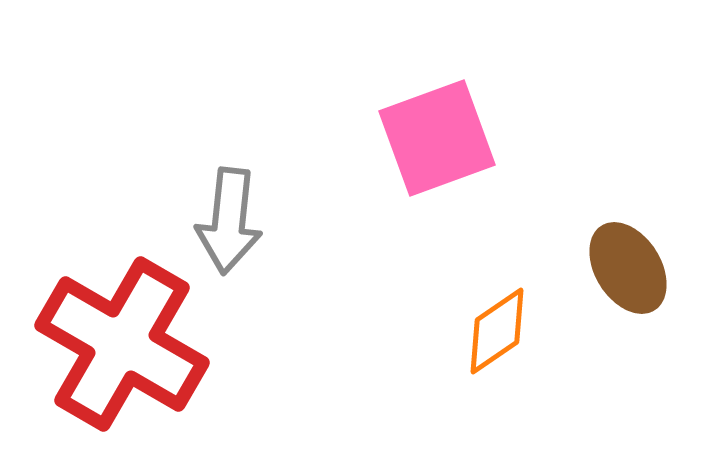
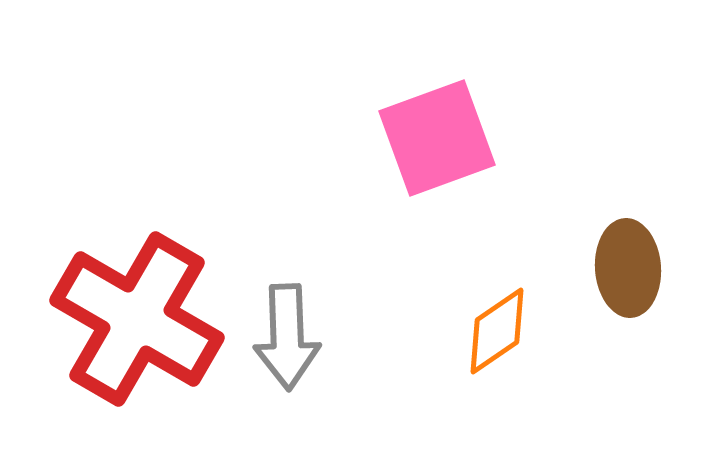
gray arrow: moved 58 px right, 116 px down; rotated 8 degrees counterclockwise
brown ellipse: rotated 28 degrees clockwise
red cross: moved 15 px right, 25 px up
